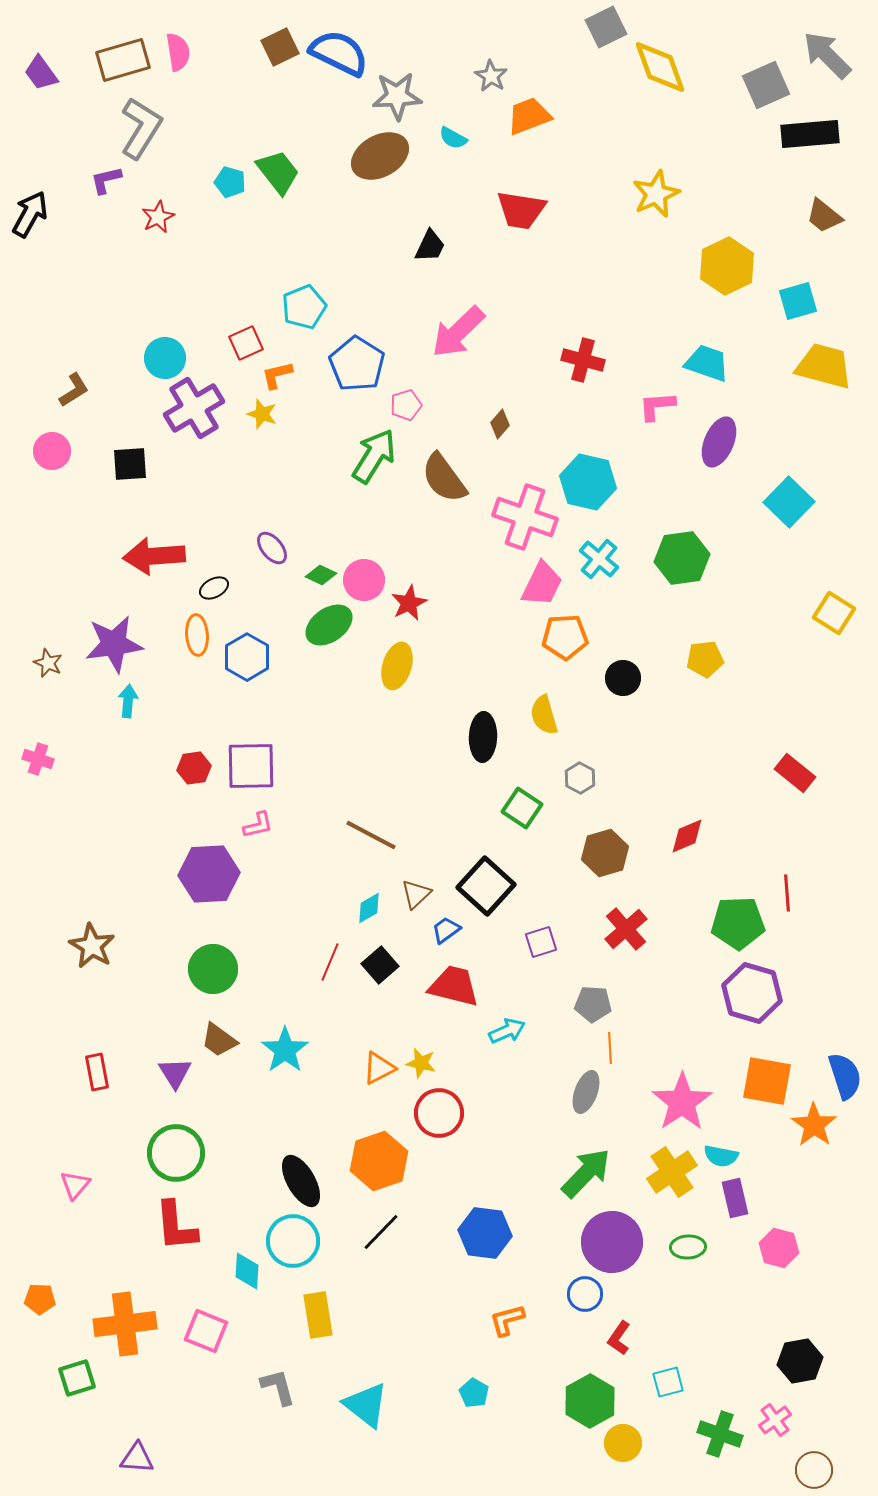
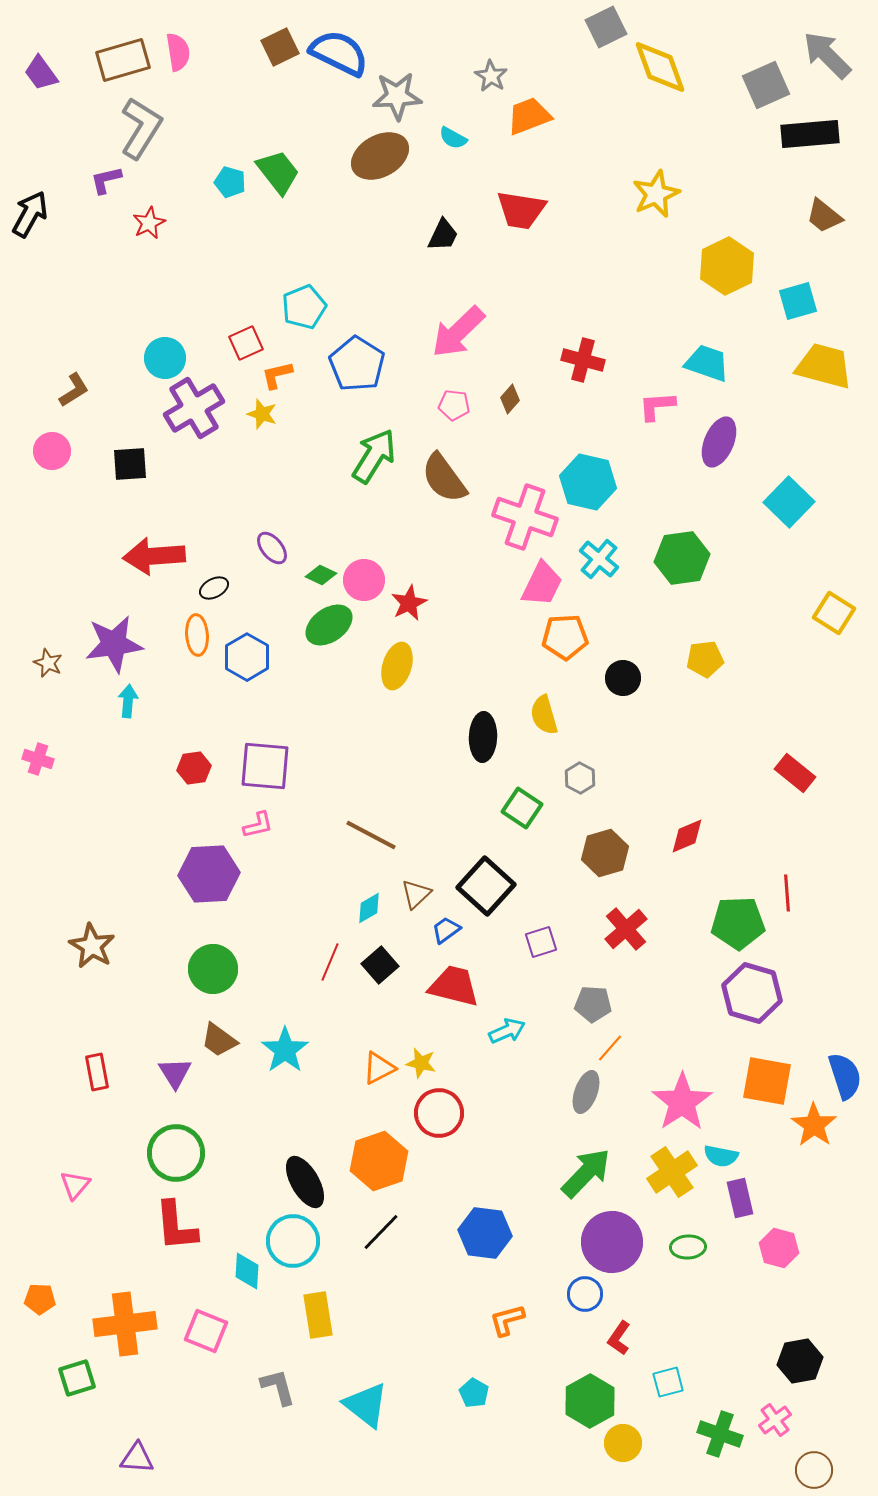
red star at (158, 217): moved 9 px left, 6 px down
black trapezoid at (430, 246): moved 13 px right, 11 px up
pink pentagon at (406, 405): moved 48 px right; rotated 24 degrees clockwise
brown diamond at (500, 424): moved 10 px right, 25 px up
purple square at (251, 766): moved 14 px right; rotated 6 degrees clockwise
orange line at (610, 1048): rotated 44 degrees clockwise
black ellipse at (301, 1181): moved 4 px right, 1 px down
purple rectangle at (735, 1198): moved 5 px right
